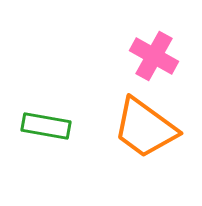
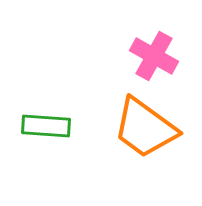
green rectangle: rotated 6 degrees counterclockwise
